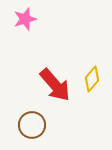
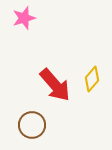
pink star: moved 1 px left, 1 px up
